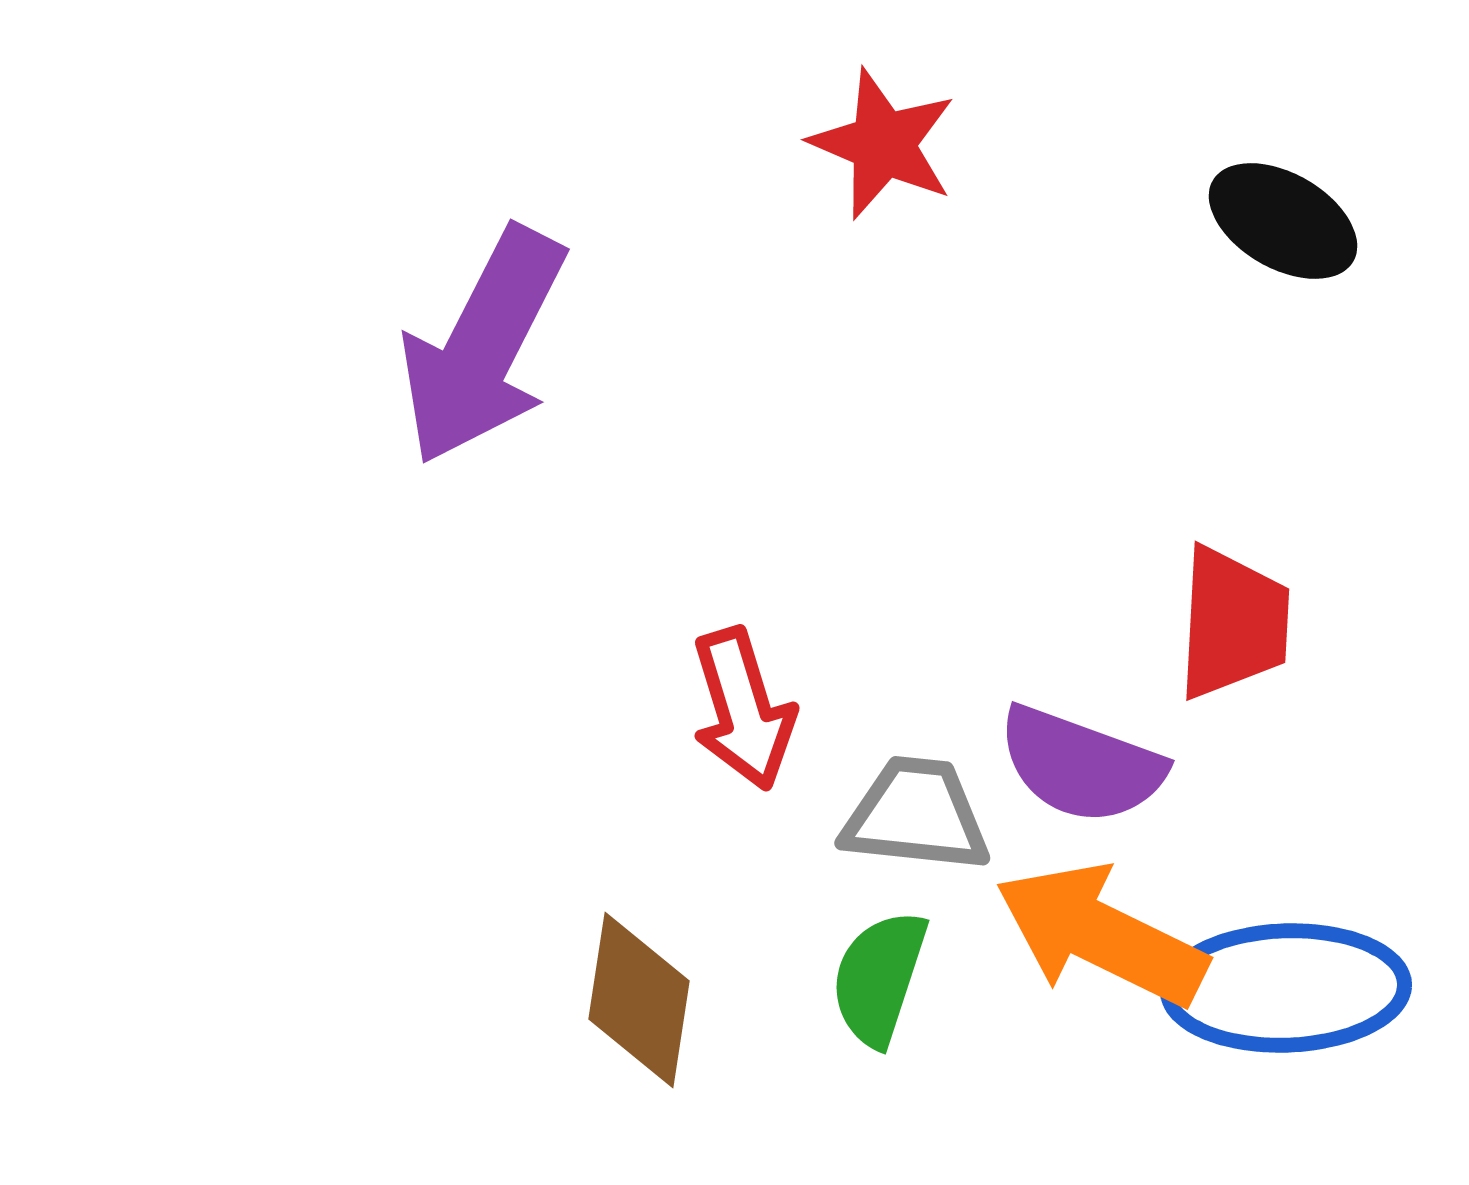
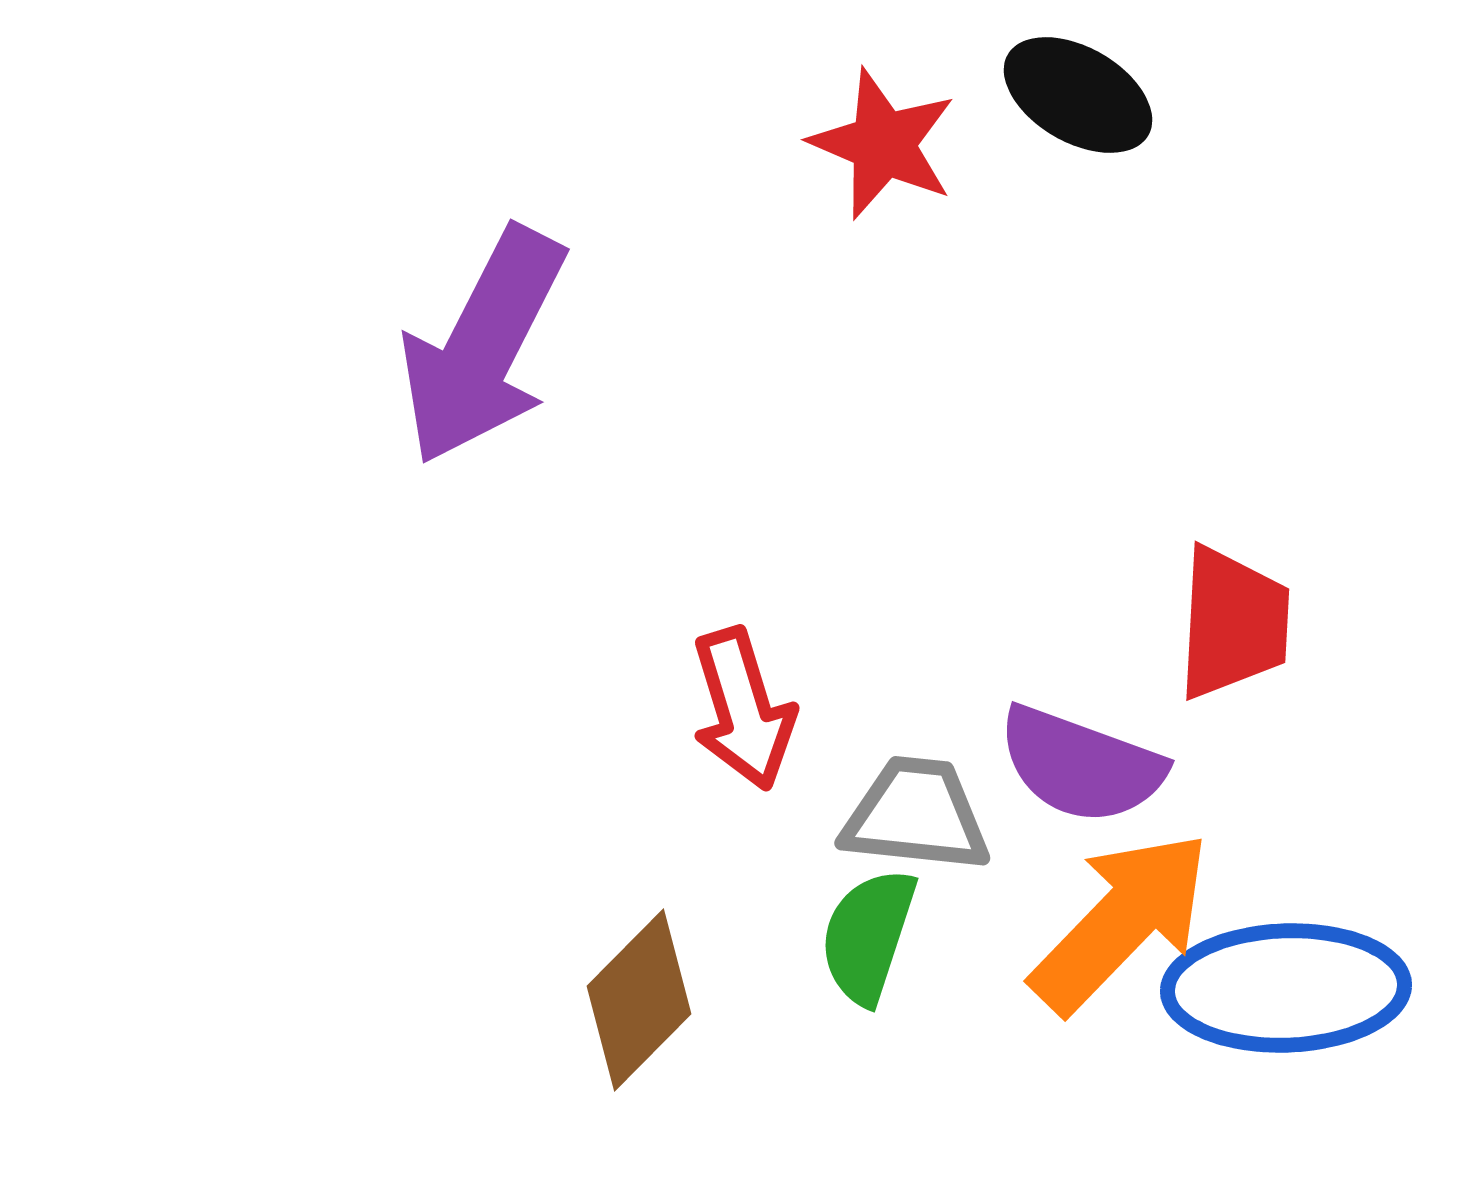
black ellipse: moved 205 px left, 126 px up
orange arrow: moved 20 px right, 13 px up; rotated 108 degrees clockwise
green semicircle: moved 11 px left, 42 px up
brown diamond: rotated 36 degrees clockwise
